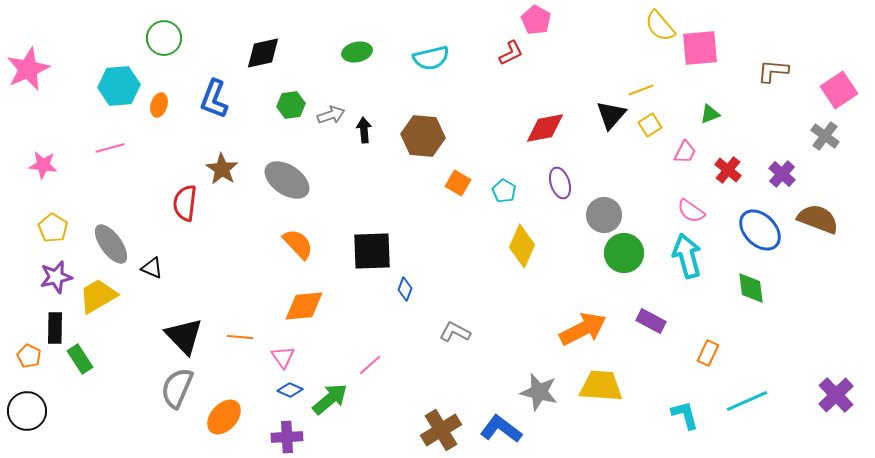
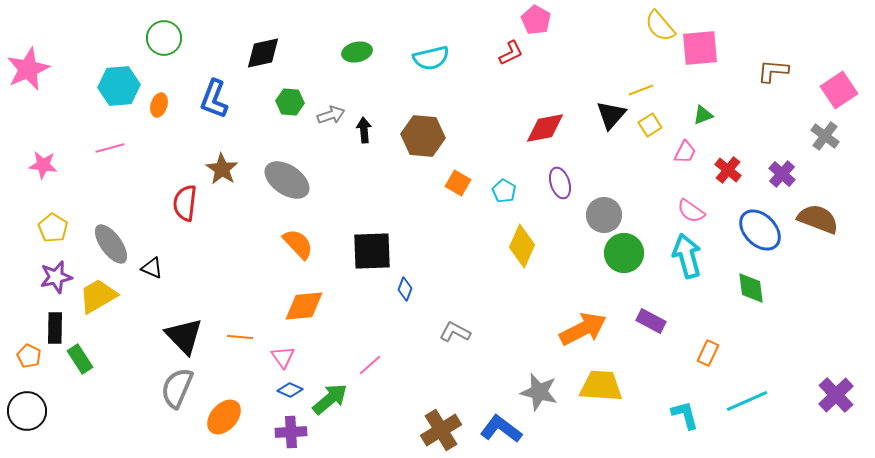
green hexagon at (291, 105): moved 1 px left, 3 px up; rotated 12 degrees clockwise
green triangle at (710, 114): moved 7 px left, 1 px down
purple cross at (287, 437): moved 4 px right, 5 px up
